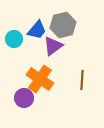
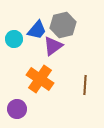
brown line: moved 3 px right, 5 px down
purple circle: moved 7 px left, 11 px down
